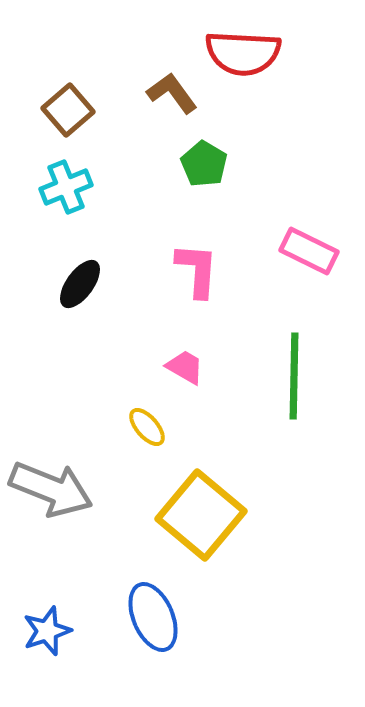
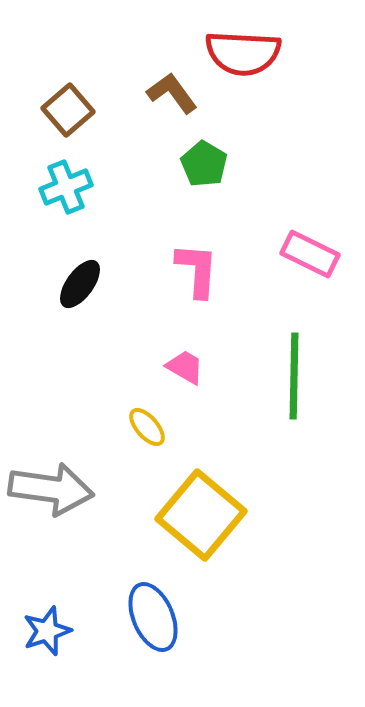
pink rectangle: moved 1 px right, 3 px down
gray arrow: rotated 14 degrees counterclockwise
